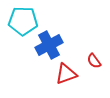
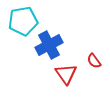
cyan pentagon: rotated 12 degrees counterclockwise
red triangle: rotated 45 degrees counterclockwise
